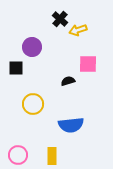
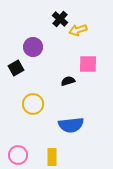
purple circle: moved 1 px right
black square: rotated 28 degrees counterclockwise
yellow rectangle: moved 1 px down
